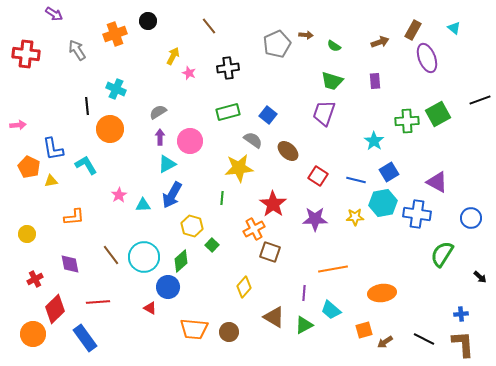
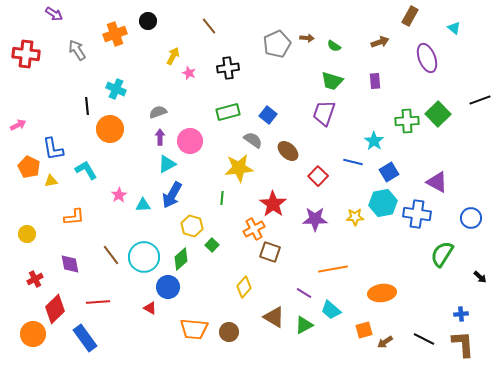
brown rectangle at (413, 30): moved 3 px left, 14 px up
brown arrow at (306, 35): moved 1 px right, 3 px down
gray semicircle at (158, 112): rotated 12 degrees clockwise
green square at (438, 114): rotated 15 degrees counterclockwise
pink arrow at (18, 125): rotated 21 degrees counterclockwise
cyan L-shape at (86, 165): moved 5 px down
red square at (318, 176): rotated 12 degrees clockwise
blue line at (356, 180): moved 3 px left, 18 px up
green diamond at (181, 261): moved 2 px up
purple line at (304, 293): rotated 63 degrees counterclockwise
